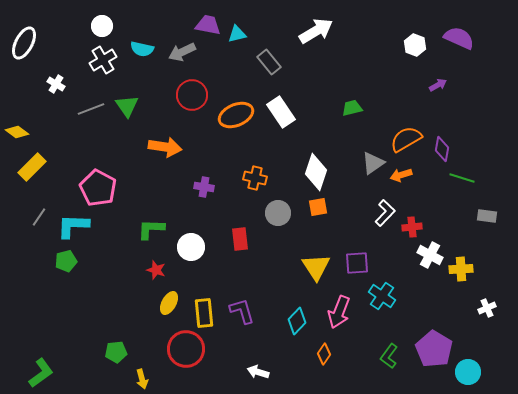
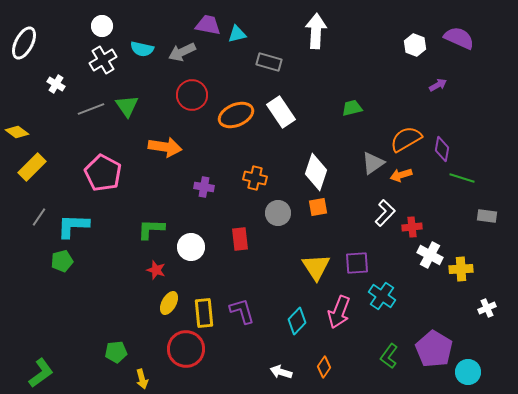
white arrow at (316, 31): rotated 56 degrees counterclockwise
gray rectangle at (269, 62): rotated 35 degrees counterclockwise
pink pentagon at (98, 188): moved 5 px right, 15 px up
green pentagon at (66, 261): moved 4 px left
orange diamond at (324, 354): moved 13 px down
white arrow at (258, 372): moved 23 px right
